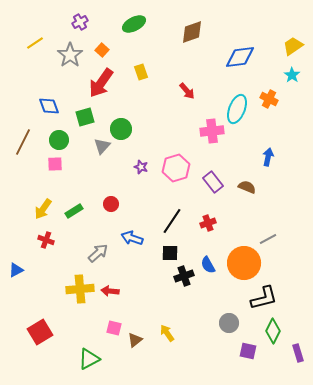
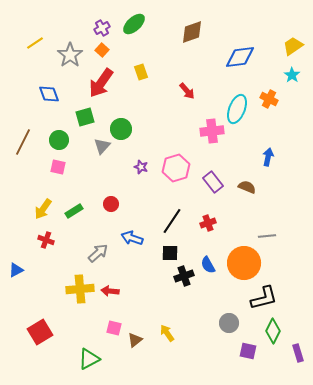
purple cross at (80, 22): moved 22 px right, 6 px down
green ellipse at (134, 24): rotated 15 degrees counterclockwise
blue diamond at (49, 106): moved 12 px up
pink square at (55, 164): moved 3 px right, 3 px down; rotated 14 degrees clockwise
gray line at (268, 239): moved 1 px left, 3 px up; rotated 24 degrees clockwise
